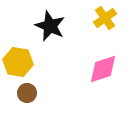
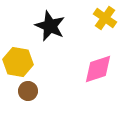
yellow cross: rotated 20 degrees counterclockwise
pink diamond: moved 5 px left
brown circle: moved 1 px right, 2 px up
